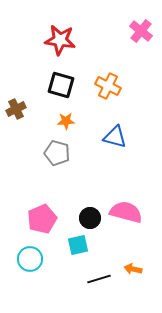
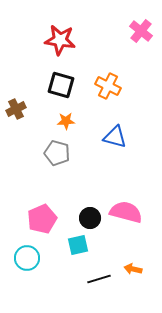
cyan circle: moved 3 px left, 1 px up
